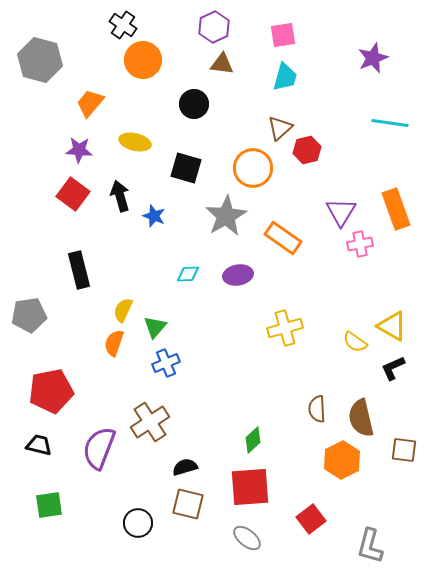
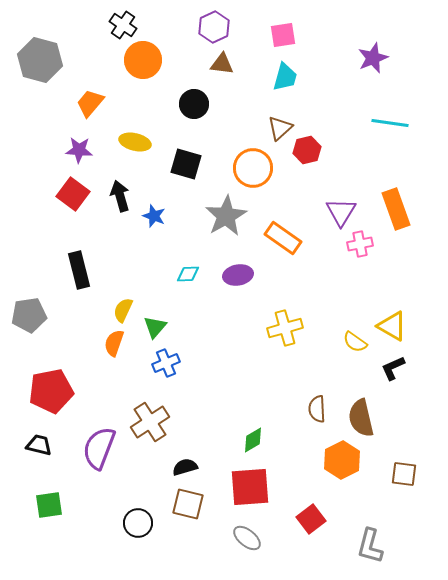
black square at (186, 168): moved 4 px up
green diamond at (253, 440): rotated 12 degrees clockwise
brown square at (404, 450): moved 24 px down
